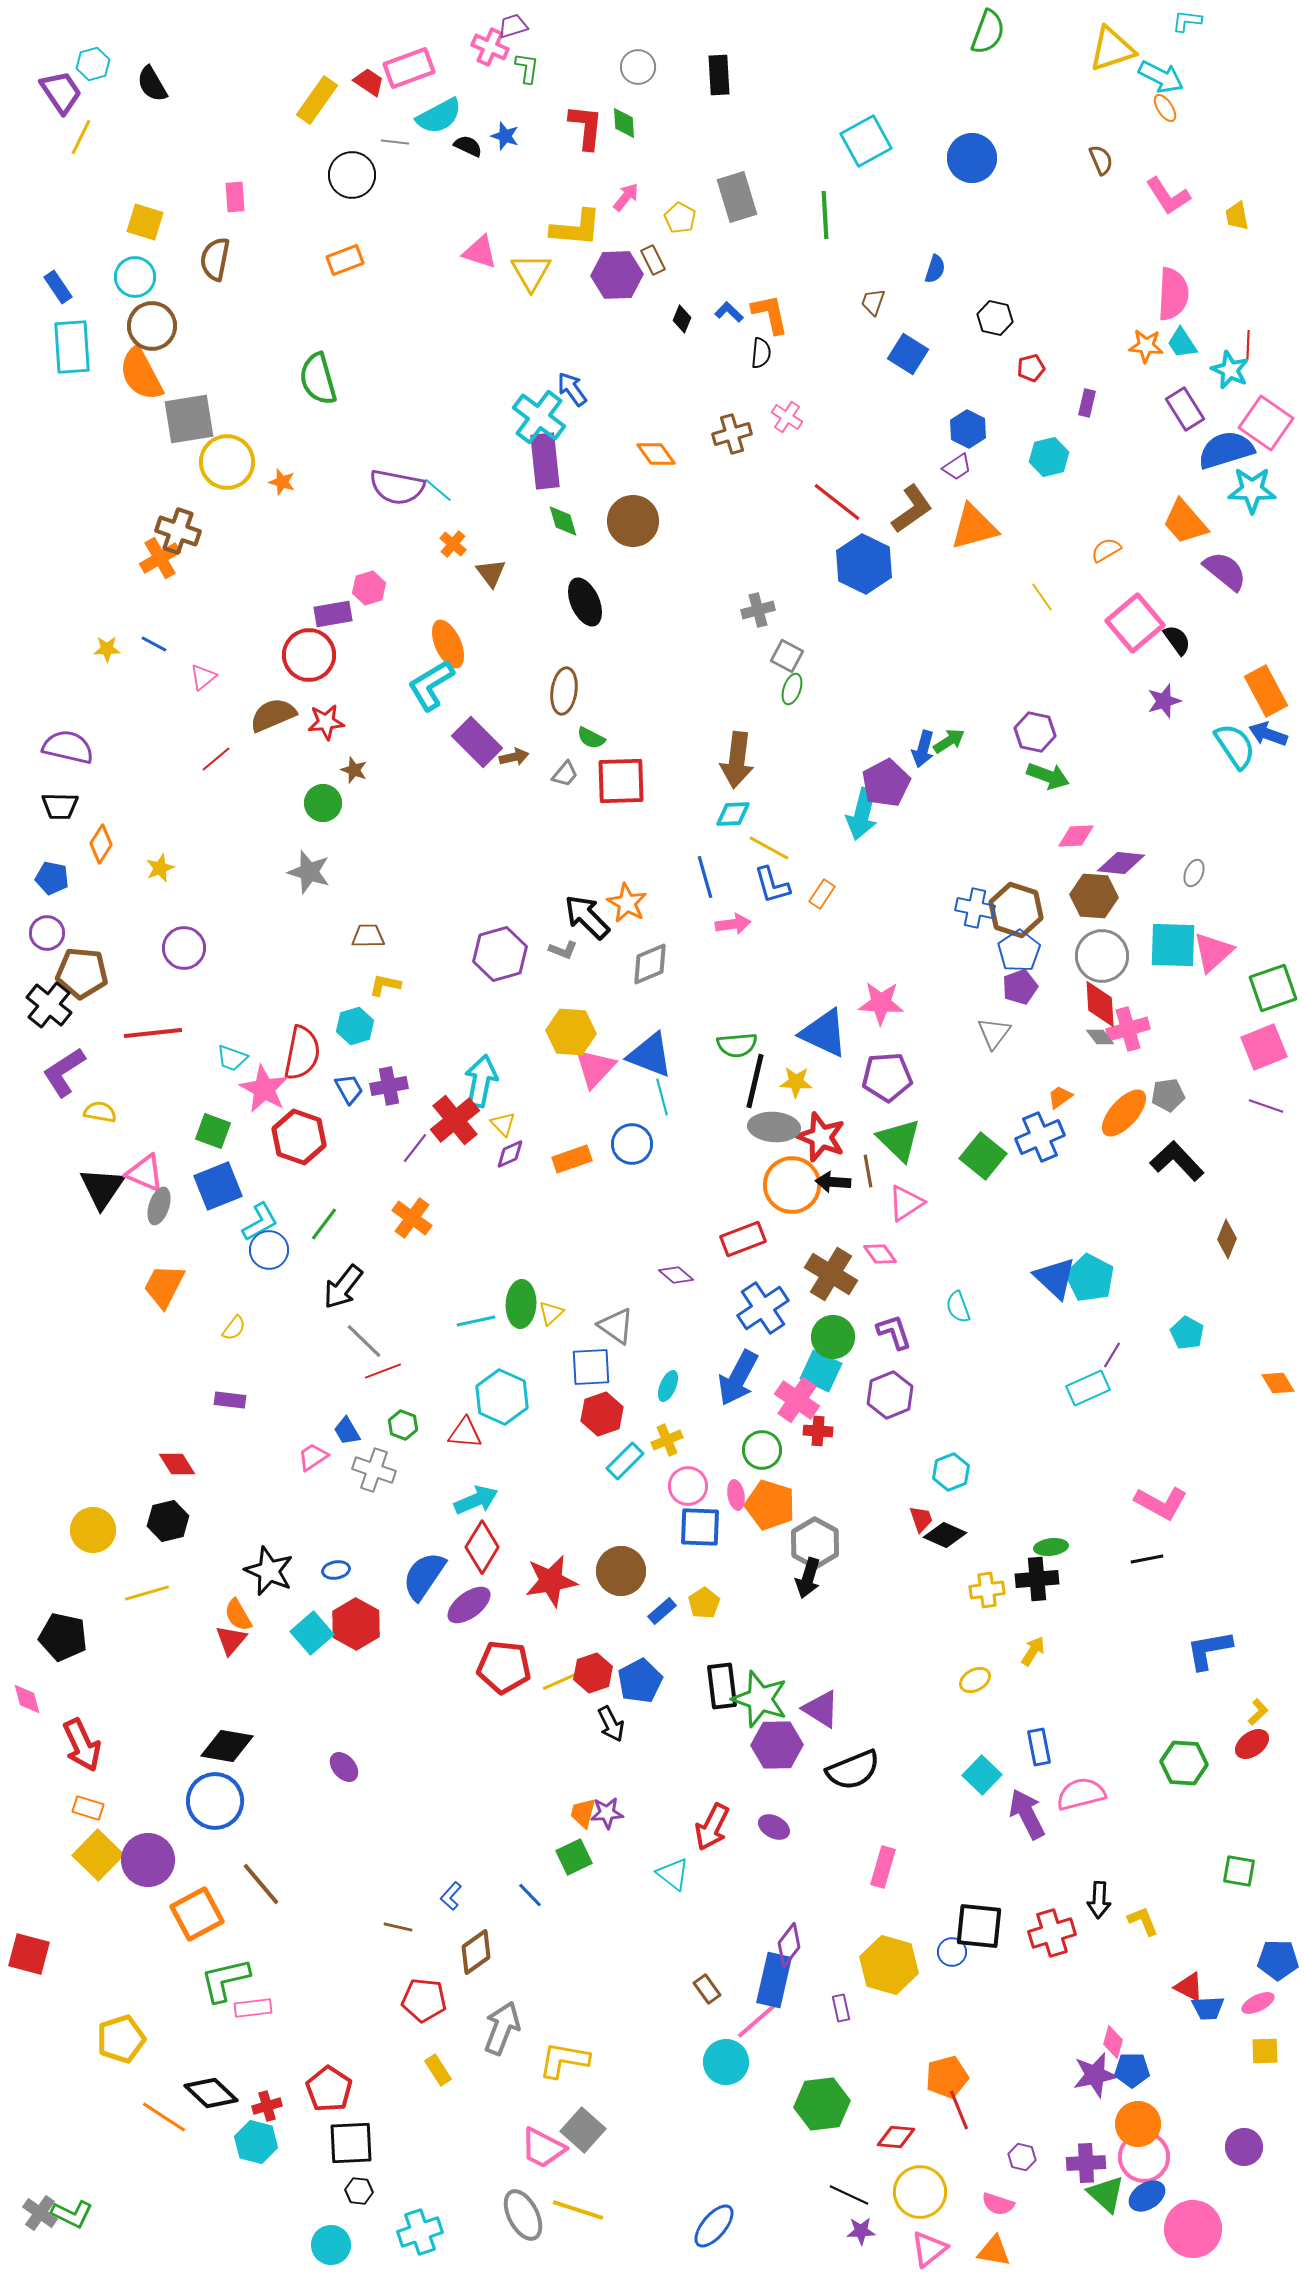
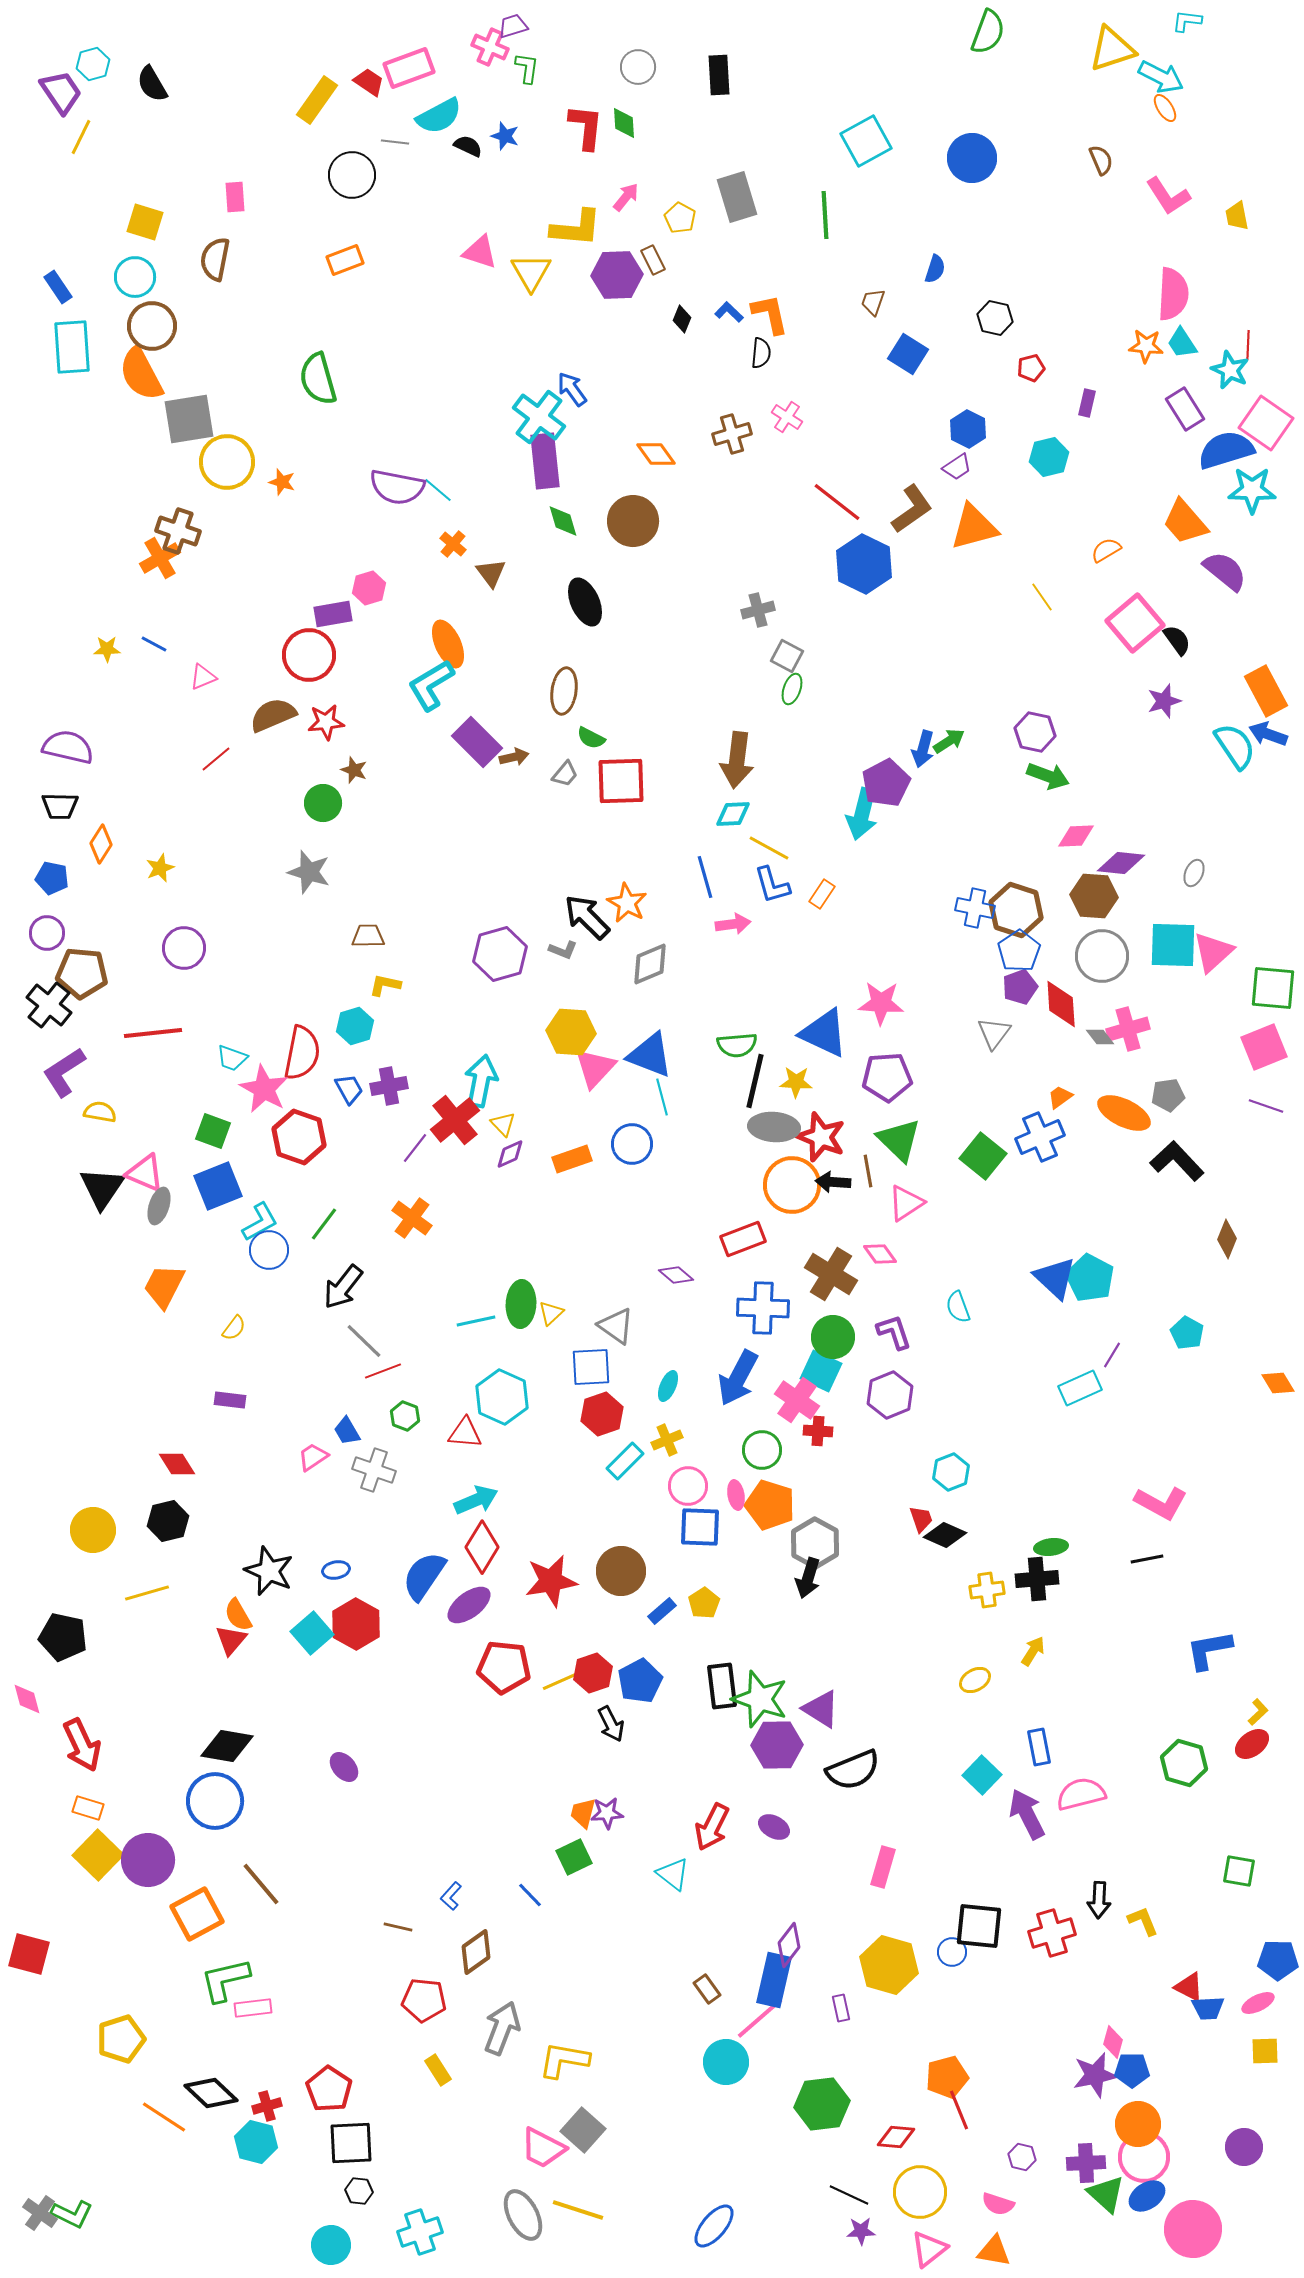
pink triangle at (203, 677): rotated 16 degrees clockwise
green square at (1273, 988): rotated 24 degrees clockwise
red diamond at (1100, 1004): moved 39 px left
orange ellipse at (1124, 1113): rotated 74 degrees clockwise
blue cross at (763, 1308): rotated 36 degrees clockwise
cyan rectangle at (1088, 1388): moved 8 px left
green hexagon at (403, 1425): moved 2 px right, 9 px up
green hexagon at (1184, 1763): rotated 12 degrees clockwise
